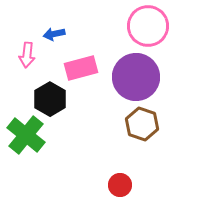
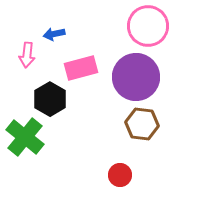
brown hexagon: rotated 12 degrees counterclockwise
green cross: moved 1 px left, 2 px down
red circle: moved 10 px up
